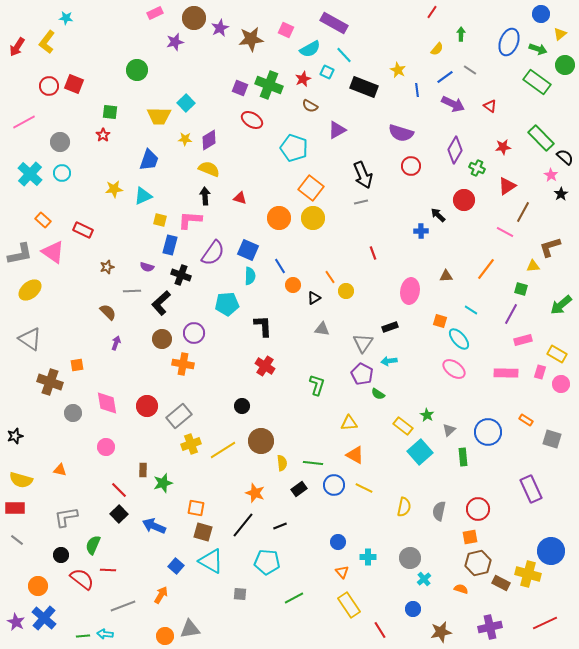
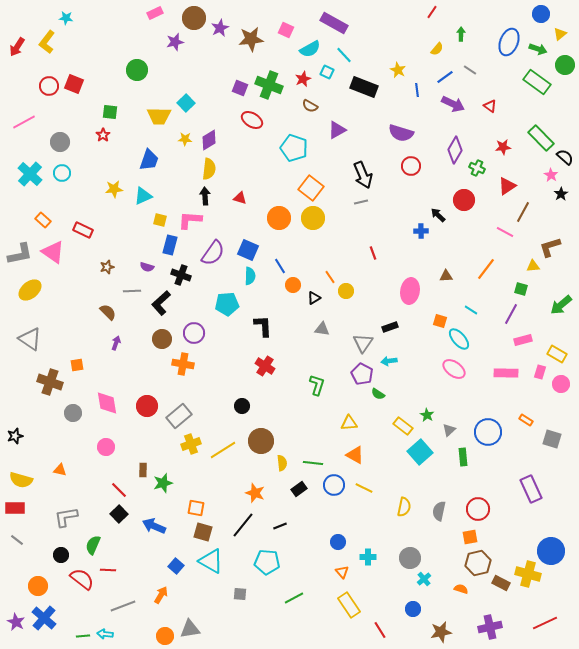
yellow semicircle at (209, 169): rotated 75 degrees clockwise
